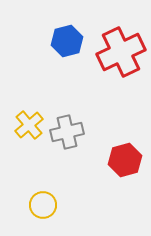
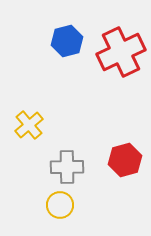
gray cross: moved 35 px down; rotated 12 degrees clockwise
yellow circle: moved 17 px right
